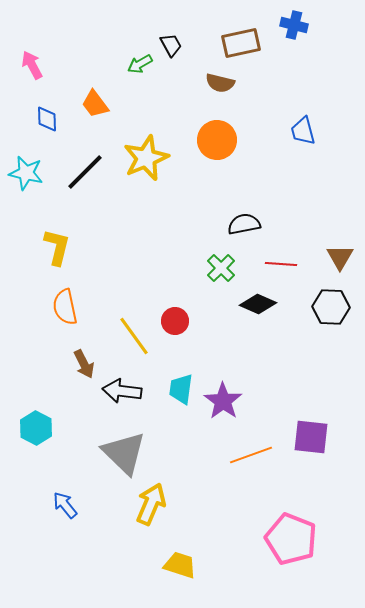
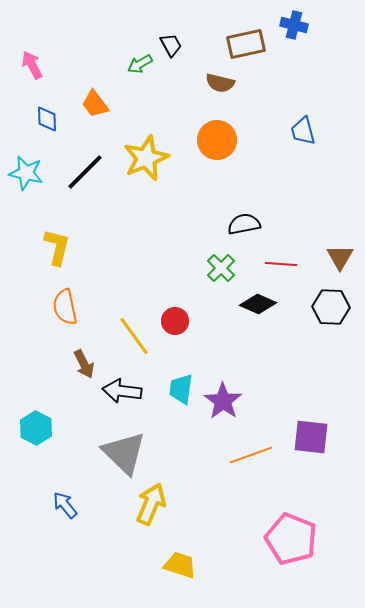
brown rectangle: moved 5 px right, 1 px down
